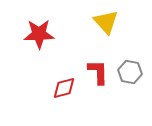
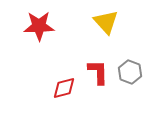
red star: moved 8 px up
gray hexagon: rotated 10 degrees clockwise
